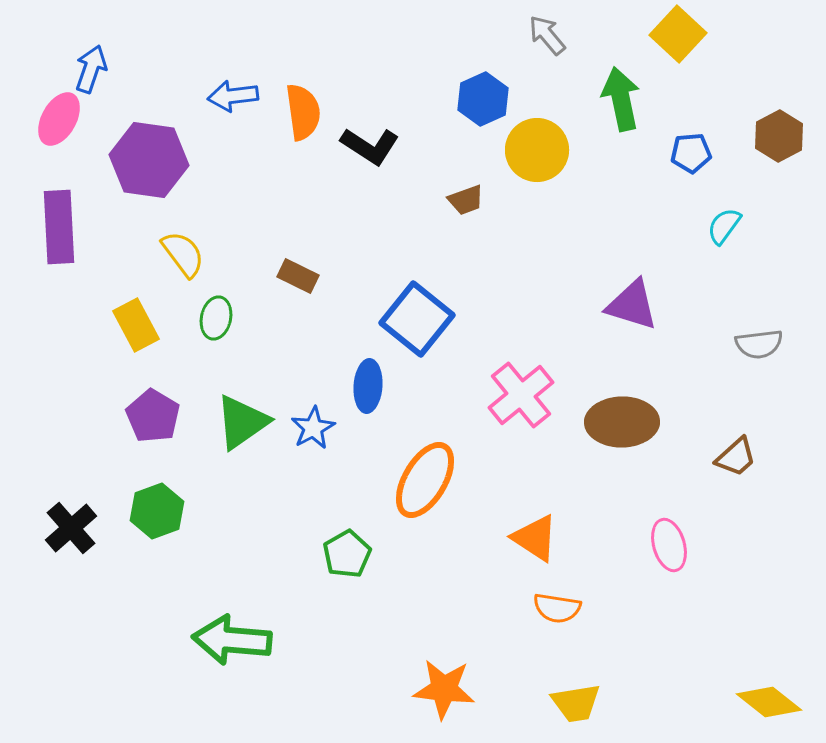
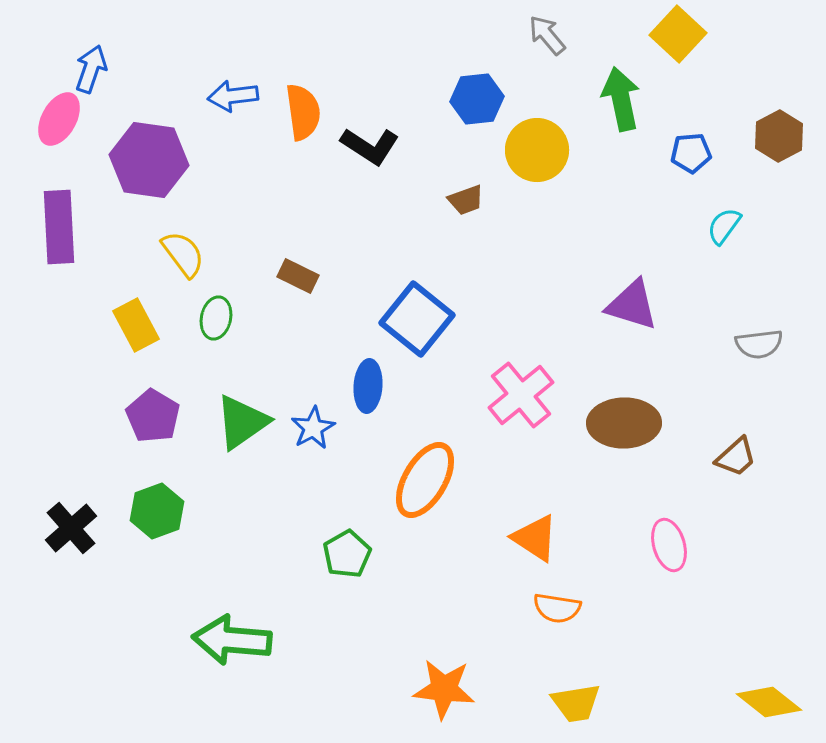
blue hexagon at (483, 99): moved 6 px left; rotated 18 degrees clockwise
brown ellipse at (622, 422): moved 2 px right, 1 px down
